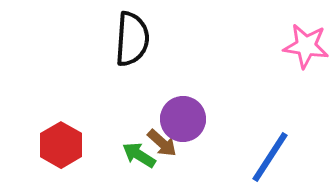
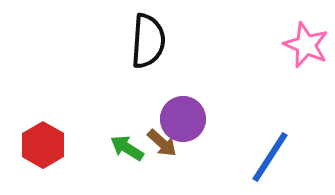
black semicircle: moved 16 px right, 2 px down
pink star: moved 1 px up; rotated 15 degrees clockwise
red hexagon: moved 18 px left
green arrow: moved 12 px left, 7 px up
